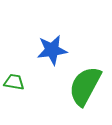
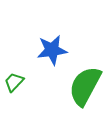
green trapezoid: rotated 55 degrees counterclockwise
